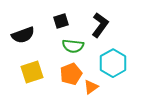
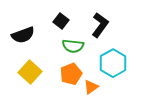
black square: rotated 35 degrees counterclockwise
yellow square: moved 2 px left; rotated 30 degrees counterclockwise
